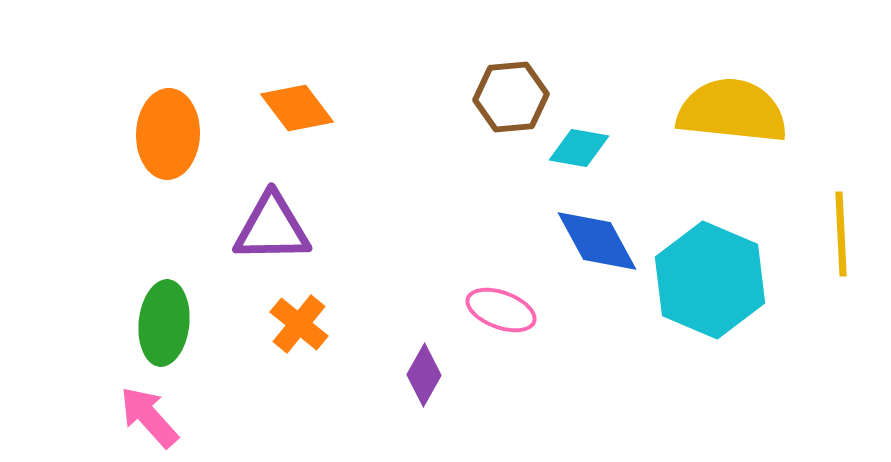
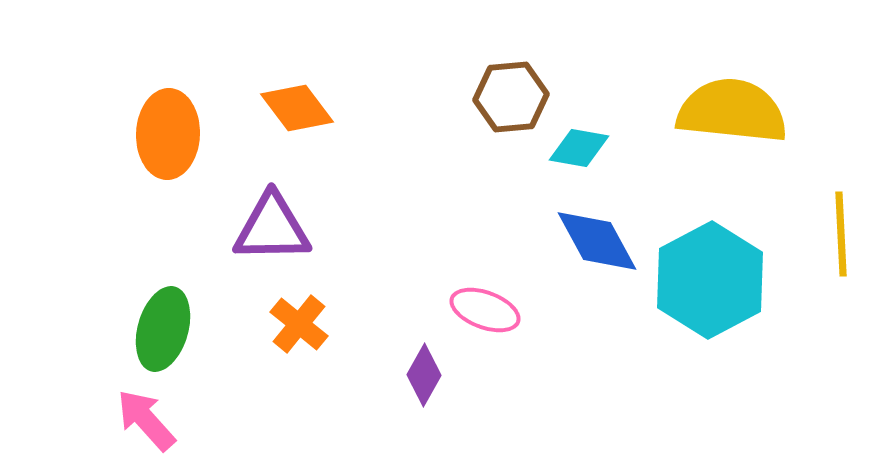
cyan hexagon: rotated 9 degrees clockwise
pink ellipse: moved 16 px left
green ellipse: moved 1 px left, 6 px down; rotated 10 degrees clockwise
pink arrow: moved 3 px left, 3 px down
